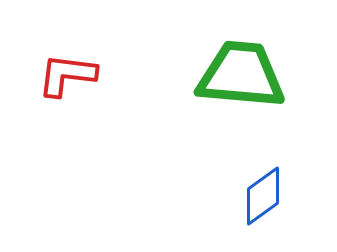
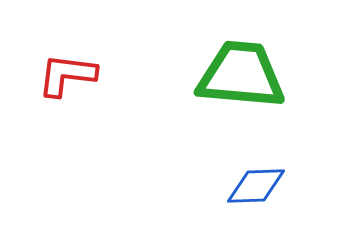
blue diamond: moved 7 px left, 10 px up; rotated 34 degrees clockwise
